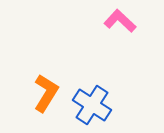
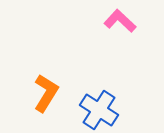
blue cross: moved 7 px right, 5 px down
